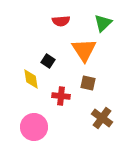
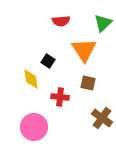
red cross: moved 1 px left, 1 px down
